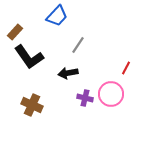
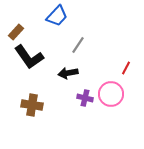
brown rectangle: moved 1 px right
brown cross: rotated 15 degrees counterclockwise
